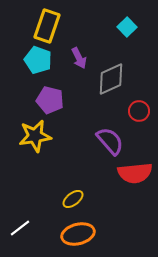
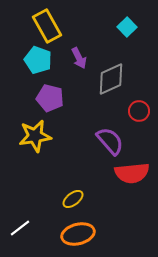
yellow rectangle: rotated 48 degrees counterclockwise
purple pentagon: moved 2 px up
red semicircle: moved 3 px left
